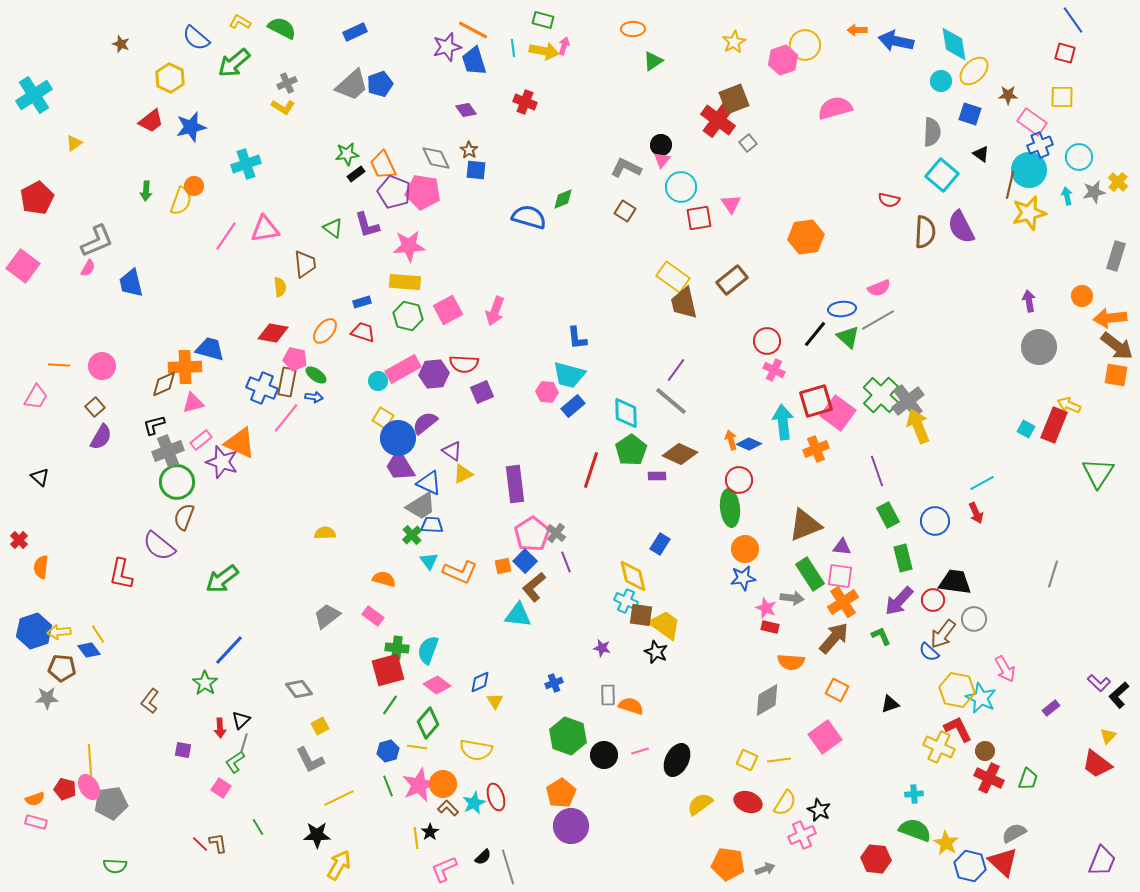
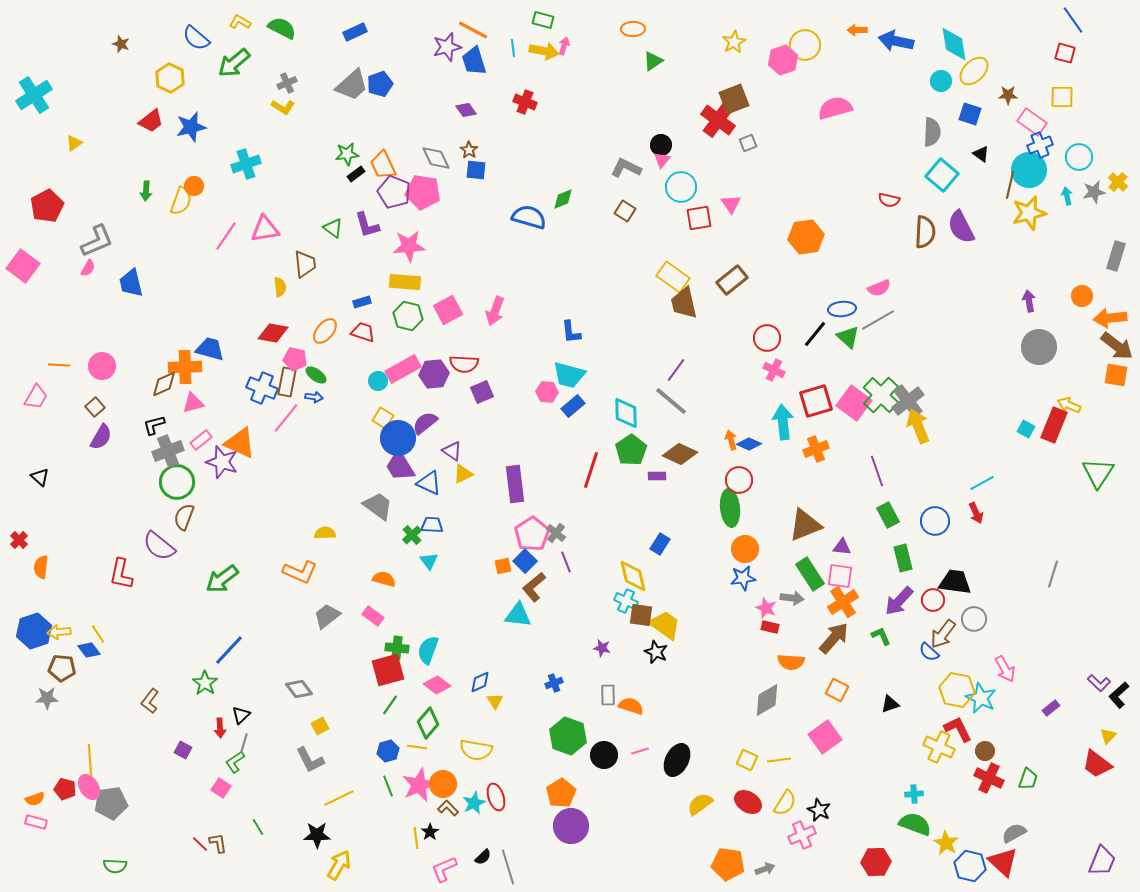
gray square at (748, 143): rotated 18 degrees clockwise
red pentagon at (37, 198): moved 10 px right, 8 px down
blue L-shape at (577, 338): moved 6 px left, 6 px up
red circle at (767, 341): moved 3 px up
pink square at (838, 413): moved 16 px right, 10 px up
gray trapezoid at (421, 506): moved 43 px left; rotated 112 degrees counterclockwise
orange L-shape at (460, 572): moved 160 px left
black triangle at (241, 720): moved 5 px up
purple square at (183, 750): rotated 18 degrees clockwise
red ellipse at (748, 802): rotated 12 degrees clockwise
green semicircle at (915, 830): moved 6 px up
red hexagon at (876, 859): moved 3 px down; rotated 8 degrees counterclockwise
